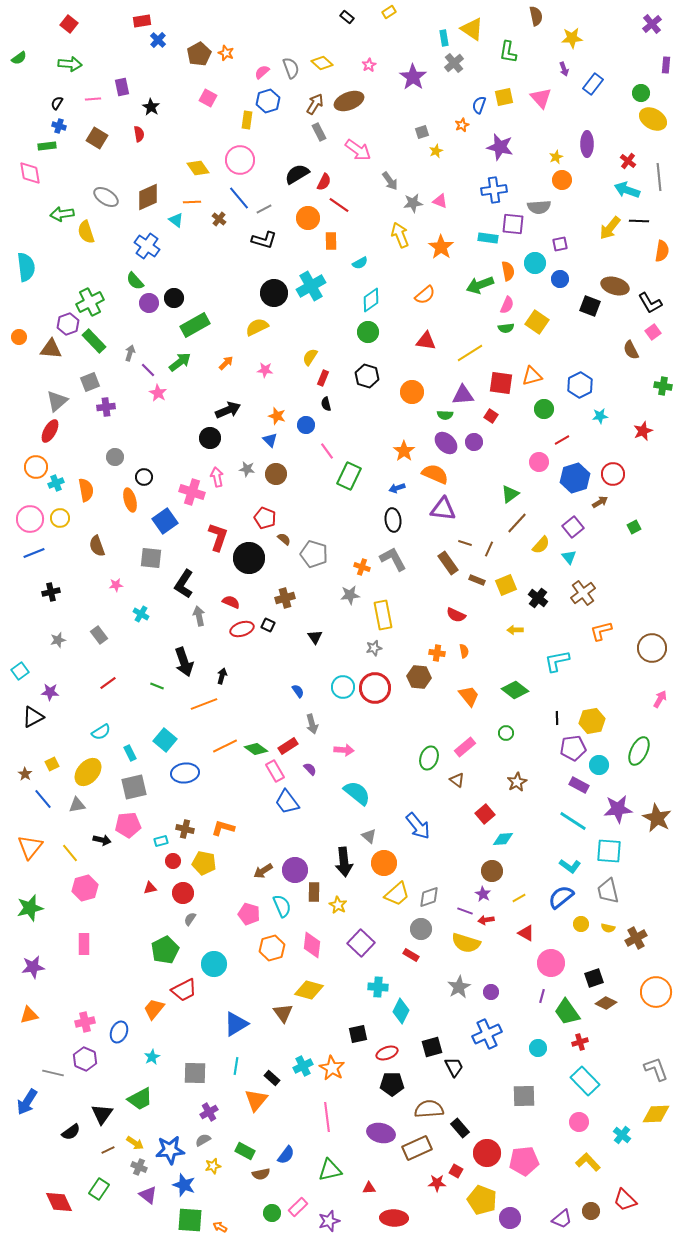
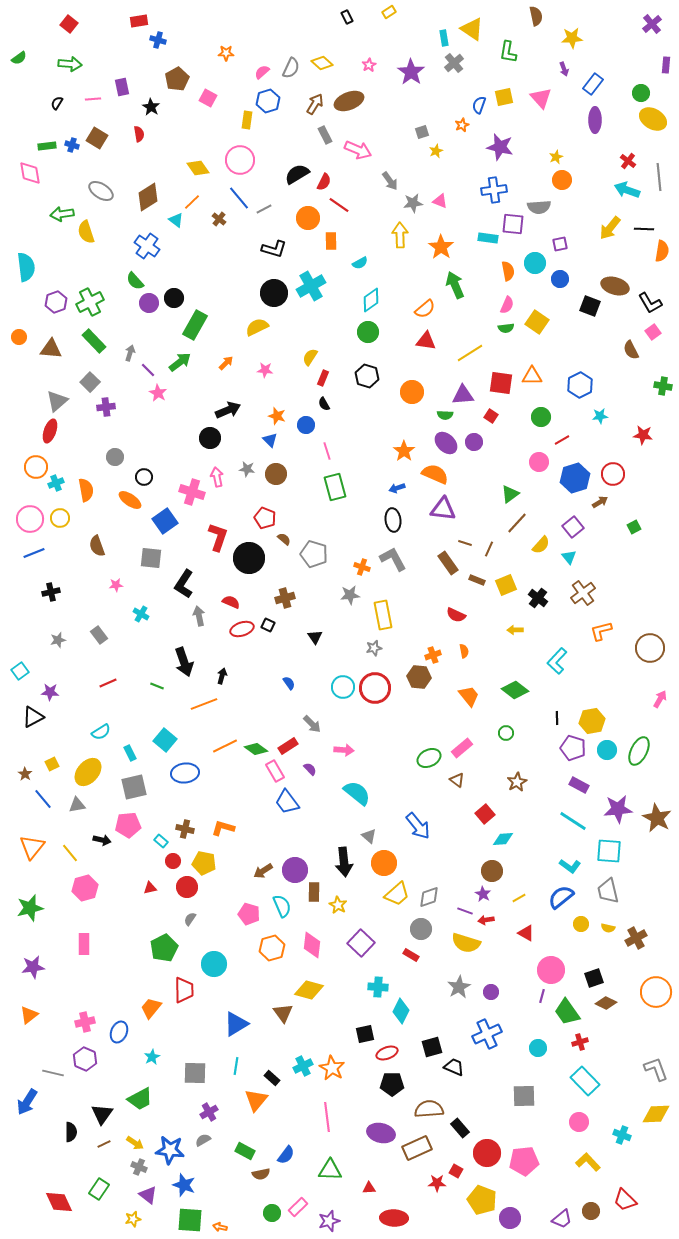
black rectangle at (347, 17): rotated 24 degrees clockwise
red rectangle at (142, 21): moved 3 px left
blue cross at (158, 40): rotated 28 degrees counterclockwise
orange star at (226, 53): rotated 21 degrees counterclockwise
brown pentagon at (199, 54): moved 22 px left, 25 px down
gray semicircle at (291, 68): rotated 45 degrees clockwise
purple star at (413, 77): moved 2 px left, 5 px up
blue cross at (59, 126): moved 13 px right, 19 px down
gray rectangle at (319, 132): moved 6 px right, 3 px down
purple ellipse at (587, 144): moved 8 px right, 24 px up
pink arrow at (358, 150): rotated 12 degrees counterclockwise
gray ellipse at (106, 197): moved 5 px left, 6 px up
brown diamond at (148, 197): rotated 8 degrees counterclockwise
orange line at (192, 202): rotated 42 degrees counterclockwise
black line at (639, 221): moved 5 px right, 8 px down
yellow arrow at (400, 235): rotated 20 degrees clockwise
black L-shape at (264, 240): moved 10 px right, 9 px down
green arrow at (480, 285): moved 25 px left; rotated 88 degrees clockwise
orange semicircle at (425, 295): moved 14 px down
purple hexagon at (68, 324): moved 12 px left, 22 px up
green rectangle at (195, 325): rotated 32 degrees counterclockwise
orange triangle at (532, 376): rotated 15 degrees clockwise
gray square at (90, 382): rotated 24 degrees counterclockwise
black semicircle at (326, 404): moved 2 px left; rotated 16 degrees counterclockwise
green circle at (544, 409): moved 3 px left, 8 px down
red ellipse at (50, 431): rotated 10 degrees counterclockwise
red star at (643, 431): moved 4 px down; rotated 30 degrees clockwise
pink line at (327, 451): rotated 18 degrees clockwise
green rectangle at (349, 476): moved 14 px left, 11 px down; rotated 40 degrees counterclockwise
orange ellipse at (130, 500): rotated 40 degrees counterclockwise
brown circle at (652, 648): moved 2 px left
orange cross at (437, 653): moved 4 px left, 2 px down; rotated 28 degrees counterclockwise
cyan L-shape at (557, 661): rotated 36 degrees counterclockwise
red line at (108, 683): rotated 12 degrees clockwise
blue semicircle at (298, 691): moved 9 px left, 8 px up
gray arrow at (312, 724): rotated 30 degrees counterclockwise
pink rectangle at (465, 747): moved 3 px left, 1 px down
purple pentagon at (573, 748): rotated 25 degrees clockwise
green ellipse at (429, 758): rotated 45 degrees clockwise
cyan circle at (599, 765): moved 8 px right, 15 px up
cyan rectangle at (161, 841): rotated 56 degrees clockwise
orange triangle at (30, 847): moved 2 px right
red circle at (183, 893): moved 4 px right, 6 px up
green pentagon at (165, 950): moved 1 px left, 2 px up
pink circle at (551, 963): moved 7 px down
red trapezoid at (184, 990): rotated 64 degrees counterclockwise
orange trapezoid at (154, 1009): moved 3 px left, 1 px up
orange triangle at (29, 1015): rotated 24 degrees counterclockwise
black square at (358, 1034): moved 7 px right
black trapezoid at (454, 1067): rotated 40 degrees counterclockwise
black semicircle at (71, 1132): rotated 54 degrees counterclockwise
cyan cross at (622, 1135): rotated 18 degrees counterclockwise
brown line at (108, 1150): moved 4 px left, 6 px up
blue star at (170, 1150): rotated 12 degrees clockwise
yellow star at (213, 1166): moved 80 px left, 53 px down
green triangle at (330, 1170): rotated 15 degrees clockwise
orange arrow at (220, 1227): rotated 16 degrees counterclockwise
